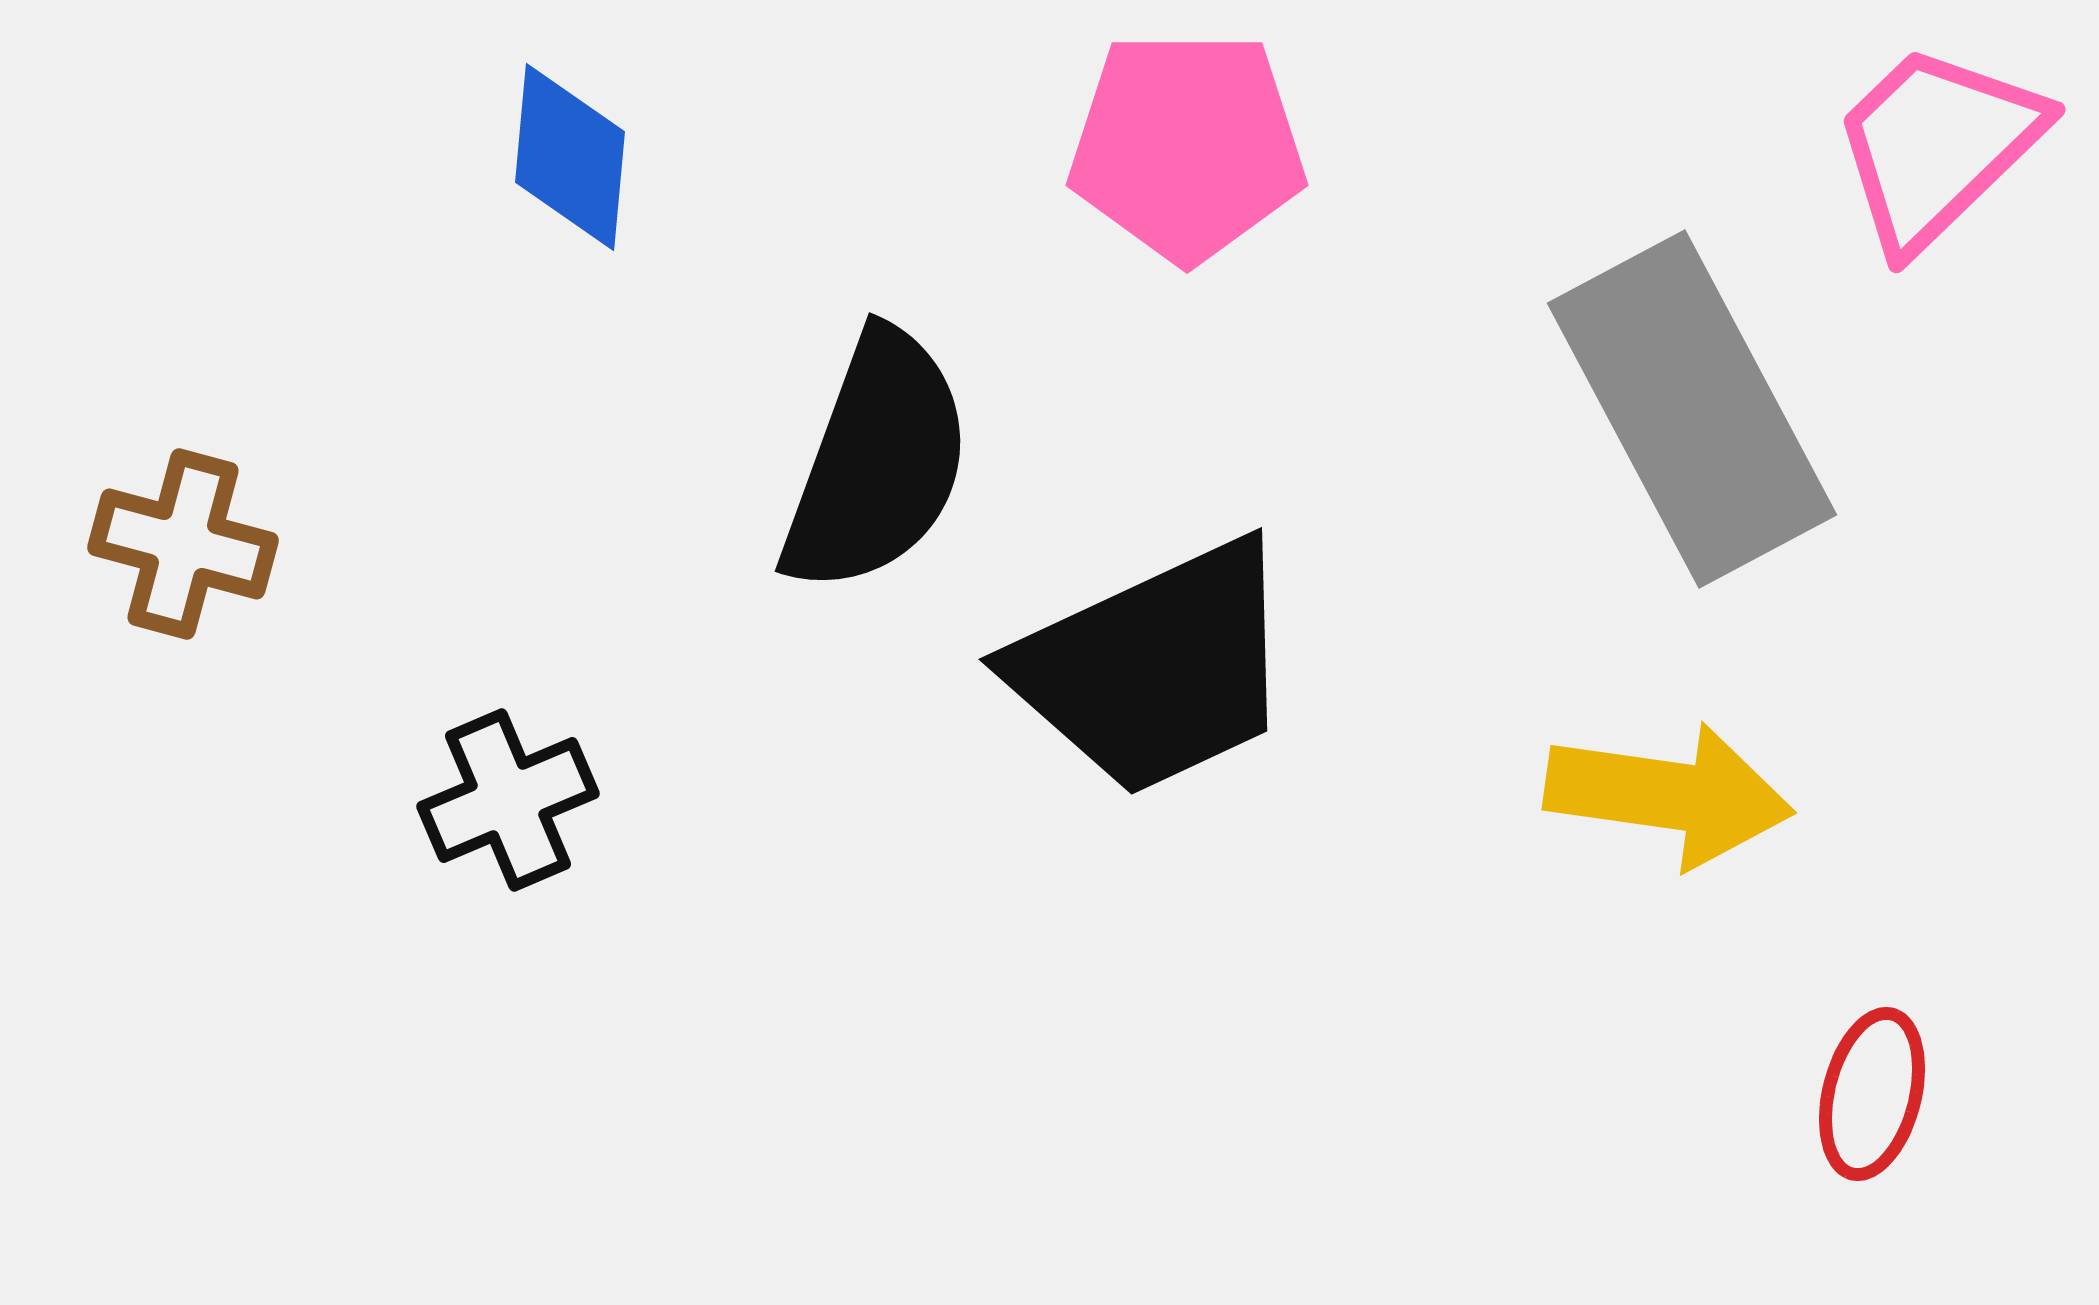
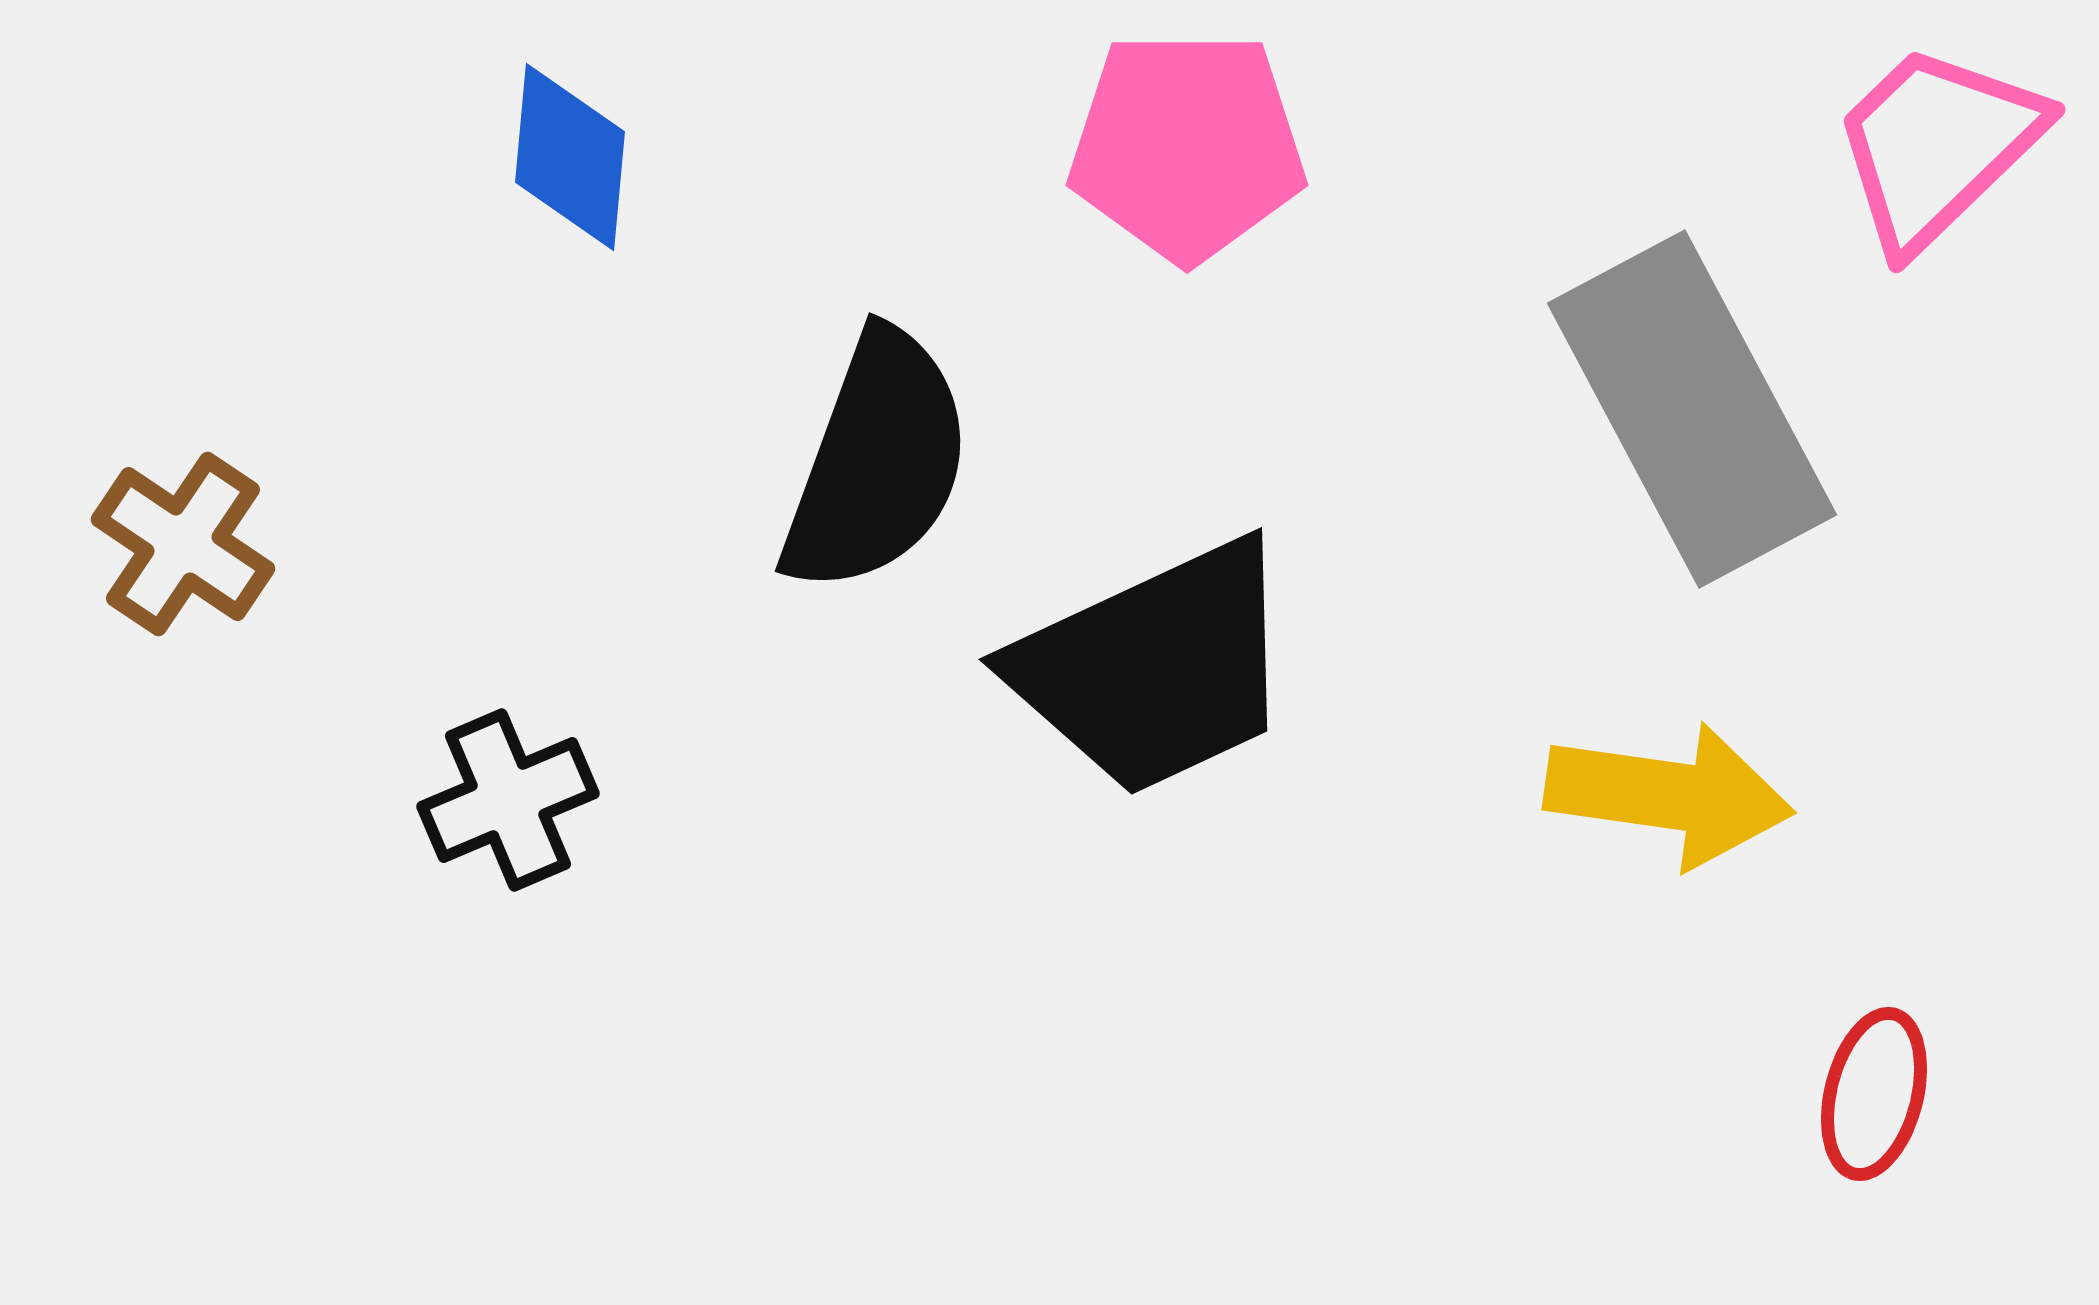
brown cross: rotated 19 degrees clockwise
red ellipse: moved 2 px right
